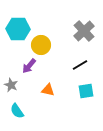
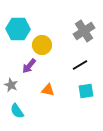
gray cross: rotated 10 degrees clockwise
yellow circle: moved 1 px right
